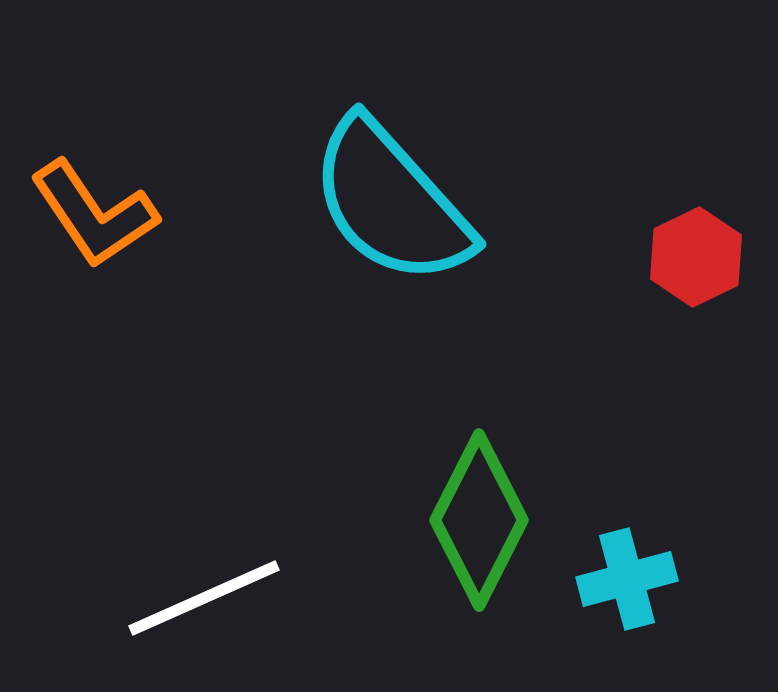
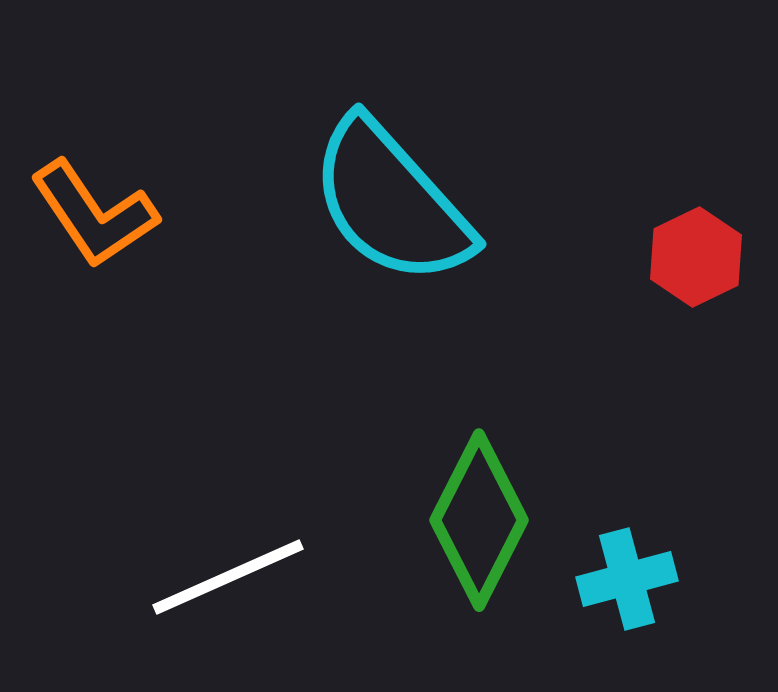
white line: moved 24 px right, 21 px up
